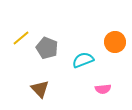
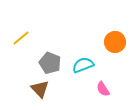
gray pentagon: moved 3 px right, 15 px down
cyan semicircle: moved 5 px down
pink semicircle: rotated 63 degrees clockwise
